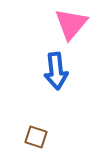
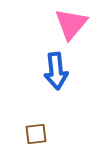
brown square: moved 3 px up; rotated 25 degrees counterclockwise
